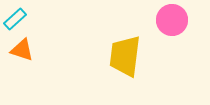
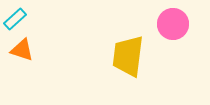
pink circle: moved 1 px right, 4 px down
yellow trapezoid: moved 3 px right
